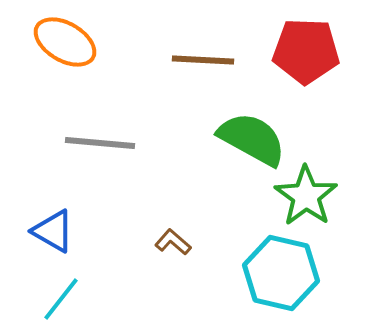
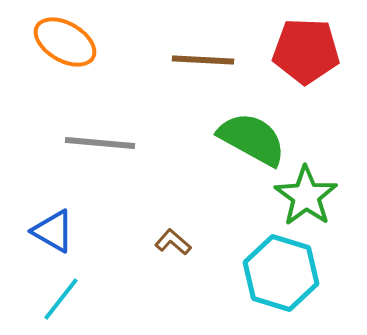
cyan hexagon: rotated 4 degrees clockwise
